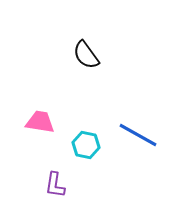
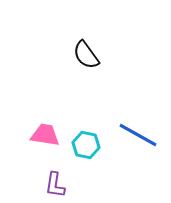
pink trapezoid: moved 5 px right, 13 px down
